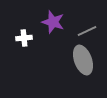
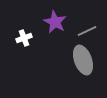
purple star: moved 2 px right; rotated 10 degrees clockwise
white cross: rotated 14 degrees counterclockwise
